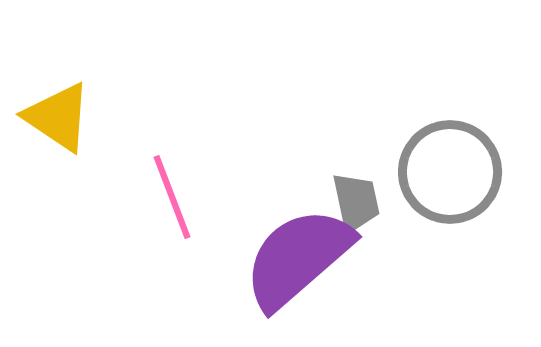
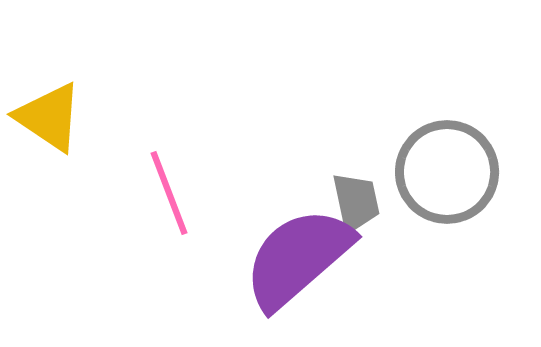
yellow triangle: moved 9 px left
gray circle: moved 3 px left
pink line: moved 3 px left, 4 px up
